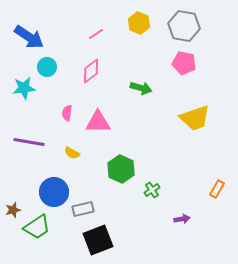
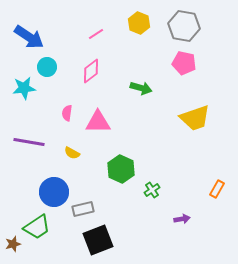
brown star: moved 34 px down
